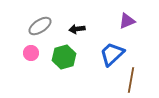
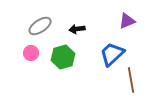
green hexagon: moved 1 px left
brown line: rotated 20 degrees counterclockwise
